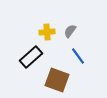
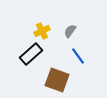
yellow cross: moved 5 px left, 1 px up; rotated 21 degrees counterclockwise
black rectangle: moved 3 px up
